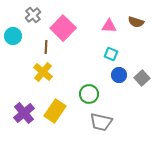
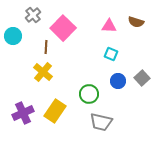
blue circle: moved 1 px left, 6 px down
purple cross: moved 1 px left; rotated 15 degrees clockwise
